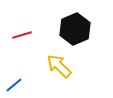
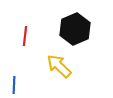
red line: moved 3 px right, 1 px down; rotated 66 degrees counterclockwise
blue line: rotated 48 degrees counterclockwise
